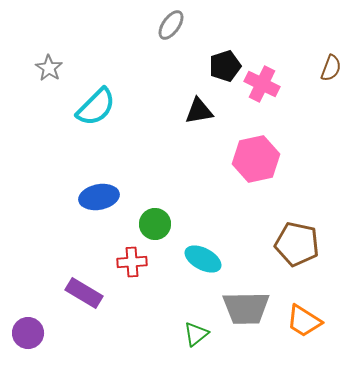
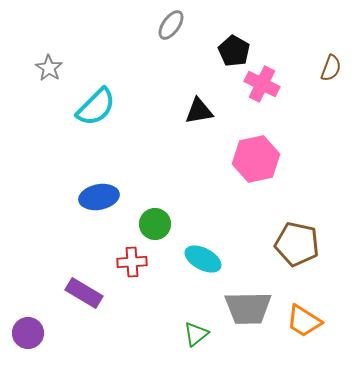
black pentagon: moved 9 px right, 15 px up; rotated 24 degrees counterclockwise
gray trapezoid: moved 2 px right
